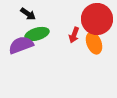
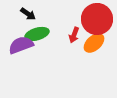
orange ellipse: rotated 70 degrees clockwise
